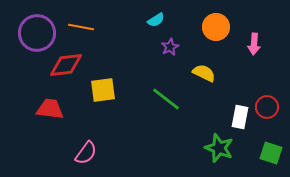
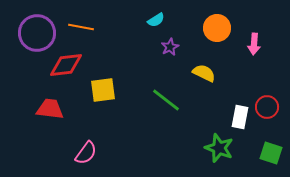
orange circle: moved 1 px right, 1 px down
green line: moved 1 px down
